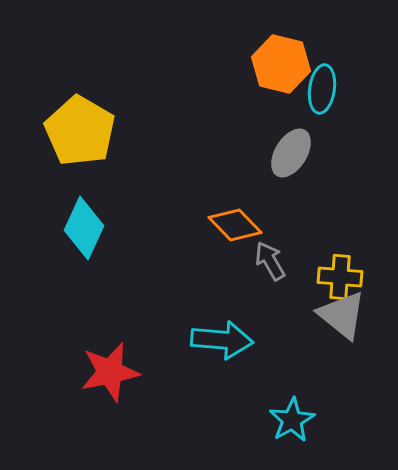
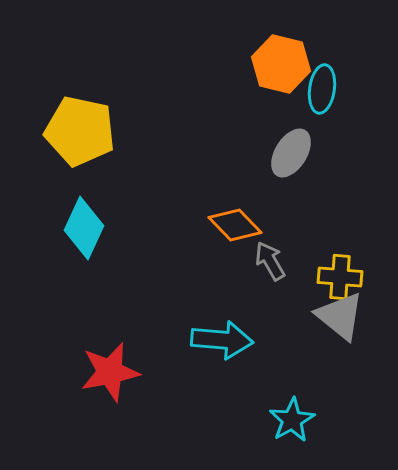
yellow pentagon: rotated 18 degrees counterclockwise
gray triangle: moved 2 px left, 1 px down
